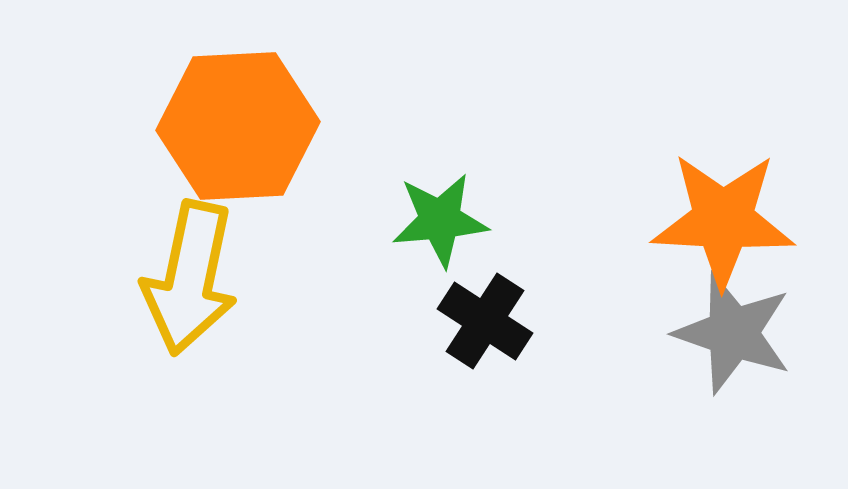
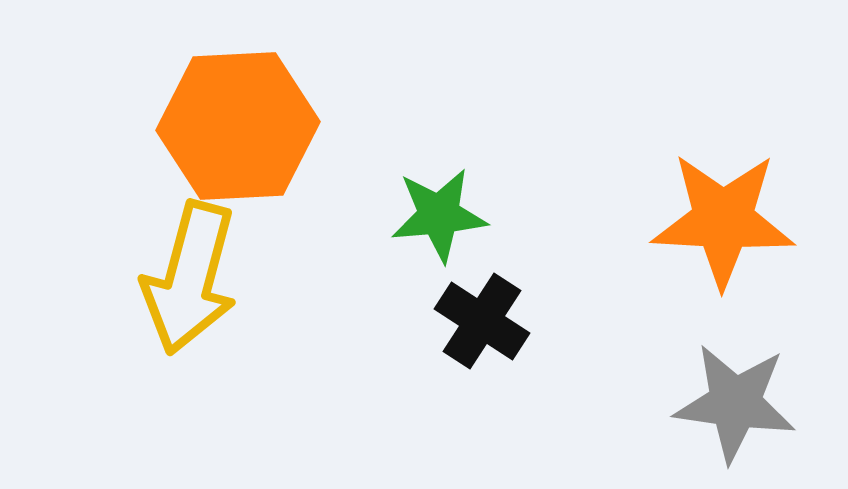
green star: moved 1 px left, 5 px up
yellow arrow: rotated 3 degrees clockwise
black cross: moved 3 px left
gray star: moved 2 px right, 70 px down; rotated 11 degrees counterclockwise
